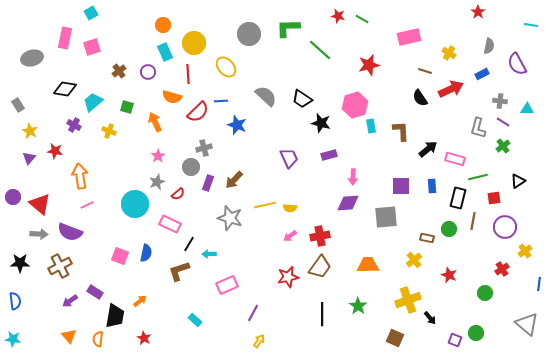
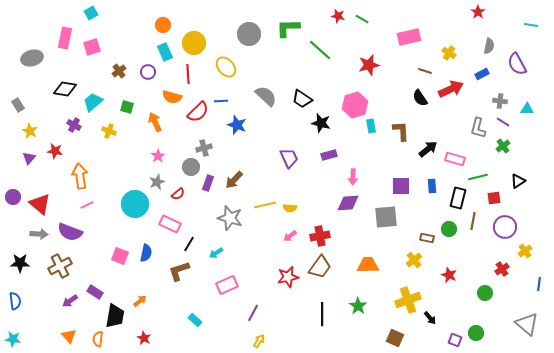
cyan arrow at (209, 254): moved 7 px right, 1 px up; rotated 32 degrees counterclockwise
